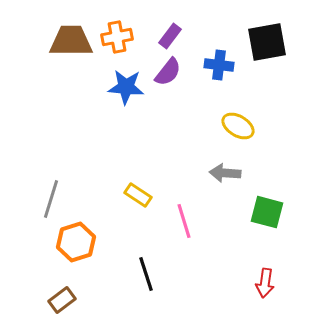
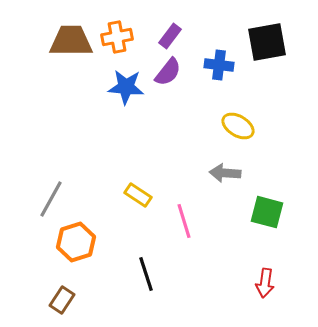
gray line: rotated 12 degrees clockwise
brown rectangle: rotated 20 degrees counterclockwise
